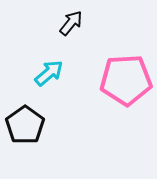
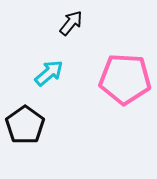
pink pentagon: moved 1 px left, 1 px up; rotated 6 degrees clockwise
